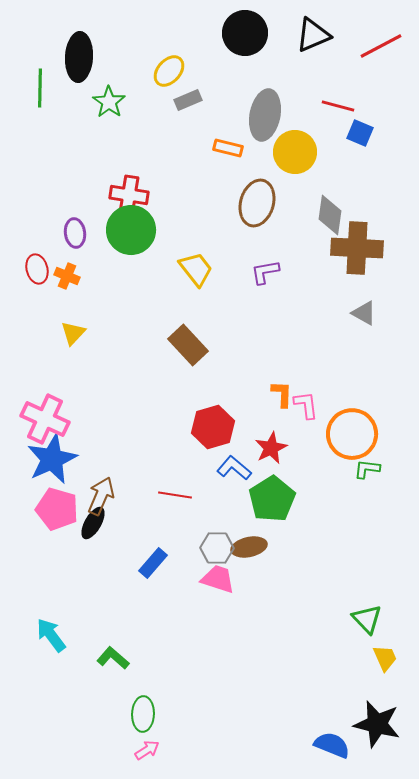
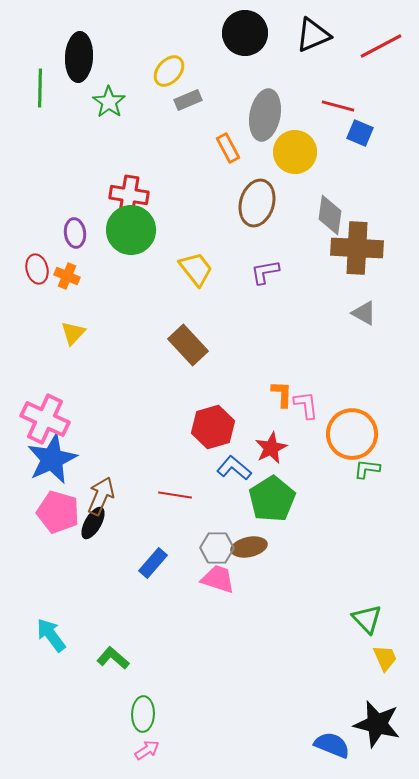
orange rectangle at (228, 148): rotated 48 degrees clockwise
pink pentagon at (57, 509): moved 1 px right, 3 px down
